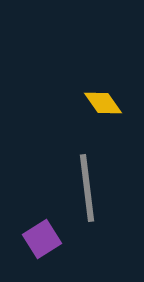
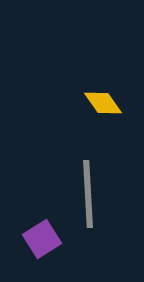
gray line: moved 1 px right, 6 px down; rotated 4 degrees clockwise
